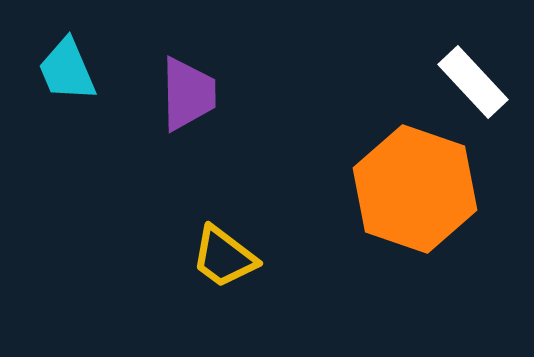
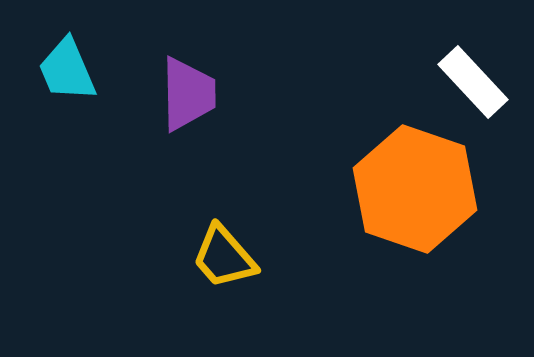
yellow trapezoid: rotated 12 degrees clockwise
